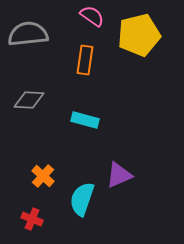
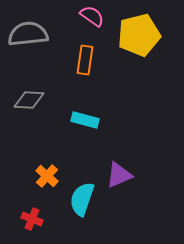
orange cross: moved 4 px right
